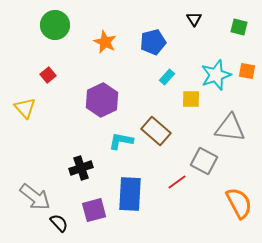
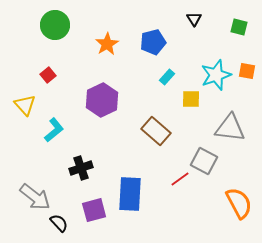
orange star: moved 2 px right, 2 px down; rotated 15 degrees clockwise
yellow triangle: moved 3 px up
cyan L-shape: moved 67 px left, 11 px up; rotated 130 degrees clockwise
red line: moved 3 px right, 3 px up
